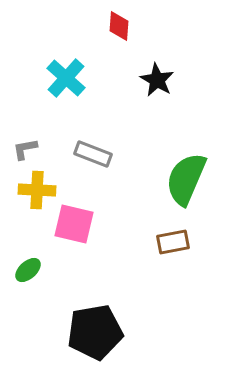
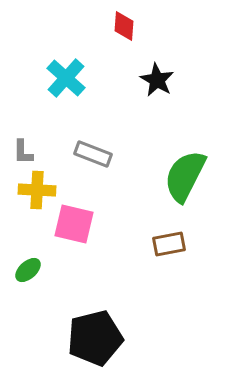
red diamond: moved 5 px right
gray L-shape: moved 2 px left, 3 px down; rotated 80 degrees counterclockwise
green semicircle: moved 1 px left, 3 px up; rotated 4 degrees clockwise
brown rectangle: moved 4 px left, 2 px down
black pentagon: moved 6 px down; rotated 4 degrees counterclockwise
